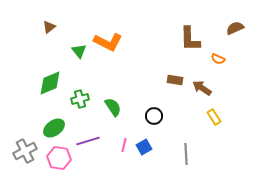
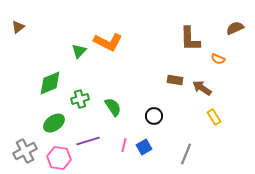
brown triangle: moved 31 px left
green triangle: rotated 21 degrees clockwise
green ellipse: moved 5 px up
gray line: rotated 25 degrees clockwise
